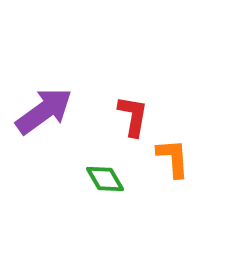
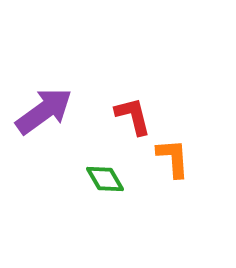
red L-shape: rotated 24 degrees counterclockwise
